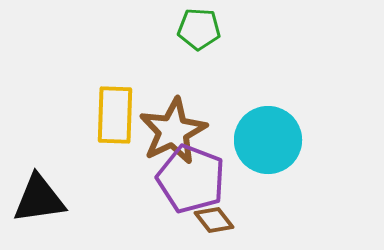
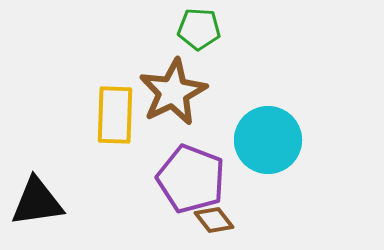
brown star: moved 39 px up
black triangle: moved 2 px left, 3 px down
